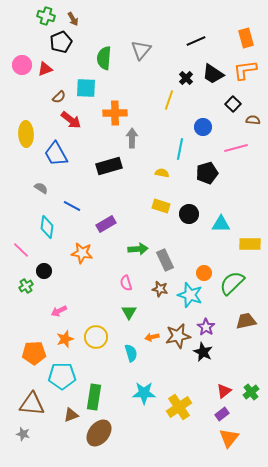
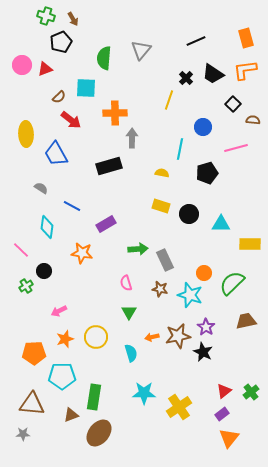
gray star at (23, 434): rotated 16 degrees counterclockwise
